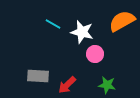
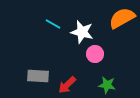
orange semicircle: moved 3 px up
